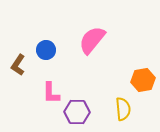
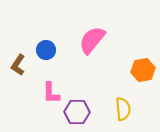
orange hexagon: moved 10 px up
